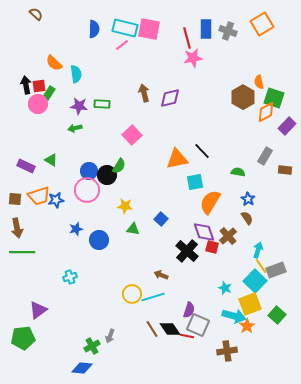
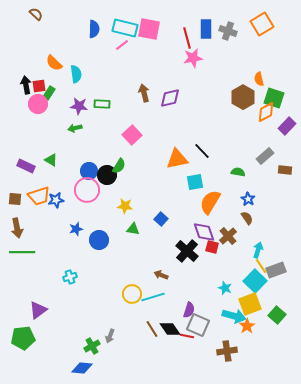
orange semicircle at (259, 82): moved 3 px up
gray rectangle at (265, 156): rotated 18 degrees clockwise
